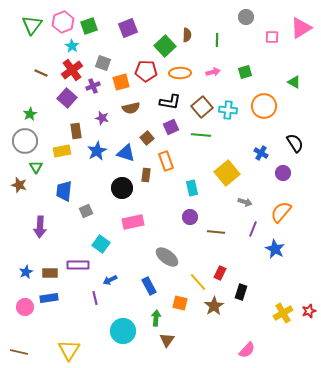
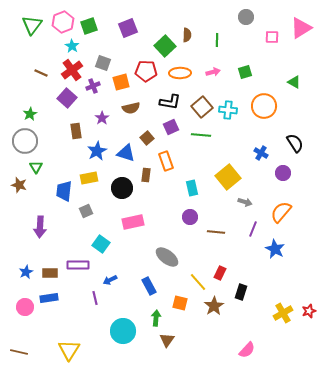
purple star at (102, 118): rotated 24 degrees clockwise
yellow rectangle at (62, 151): moved 27 px right, 27 px down
yellow square at (227, 173): moved 1 px right, 4 px down
